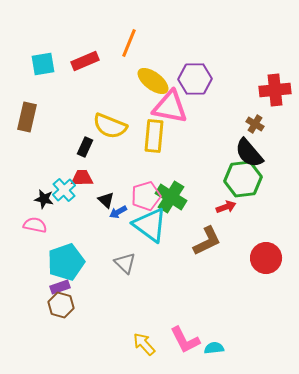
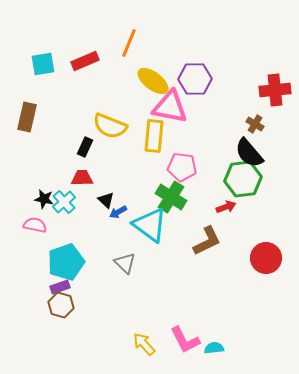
cyan cross: moved 12 px down
pink pentagon: moved 36 px right, 29 px up; rotated 24 degrees clockwise
